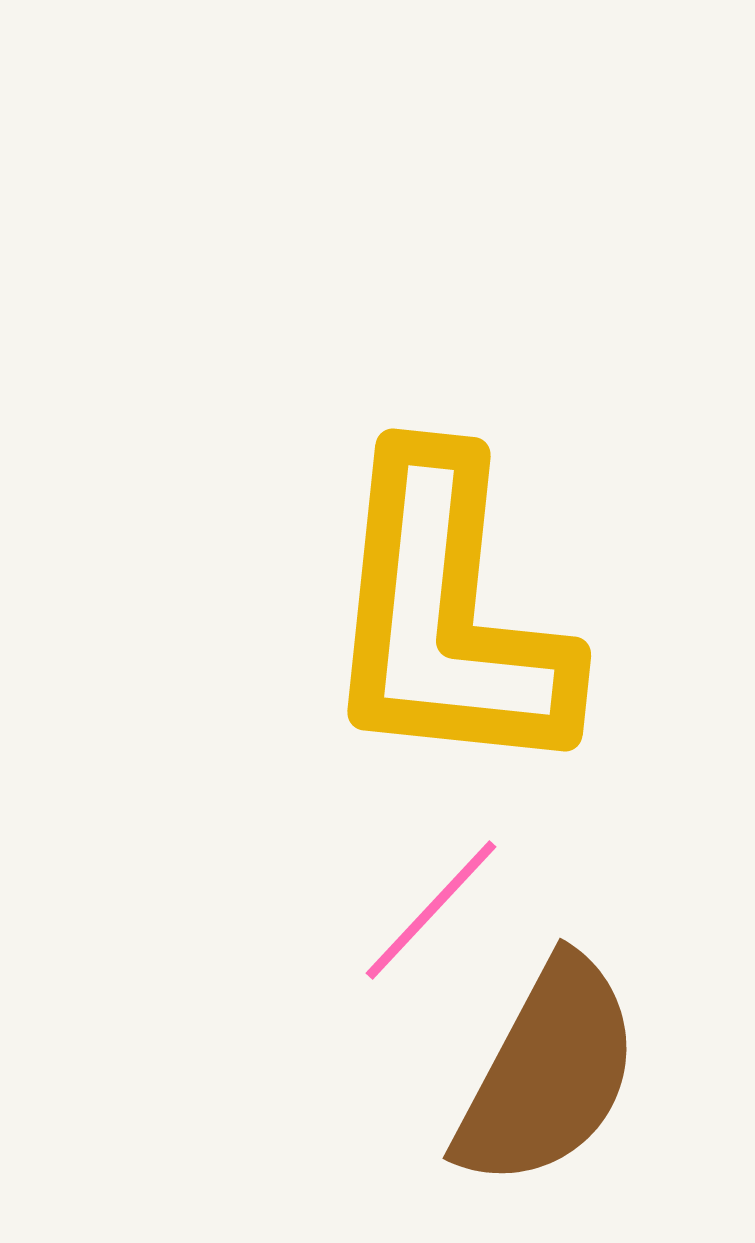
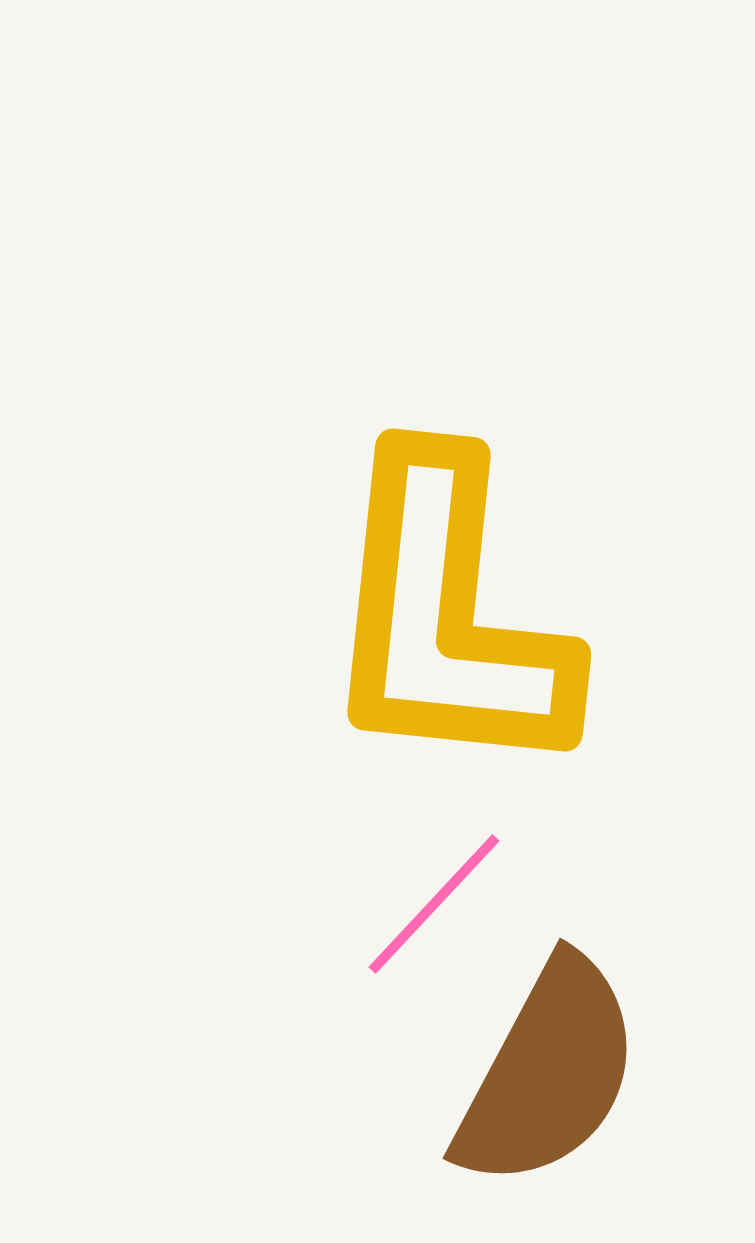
pink line: moved 3 px right, 6 px up
